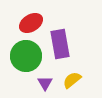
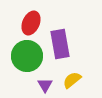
red ellipse: rotated 35 degrees counterclockwise
green circle: moved 1 px right
purple triangle: moved 2 px down
